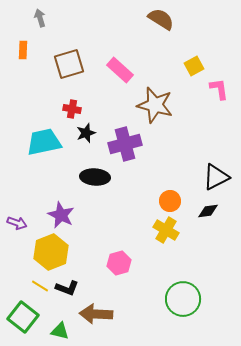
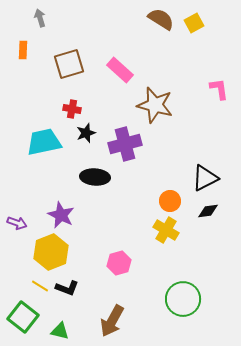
yellow square: moved 43 px up
black triangle: moved 11 px left, 1 px down
brown arrow: moved 16 px right, 7 px down; rotated 64 degrees counterclockwise
